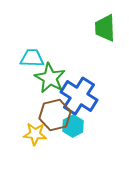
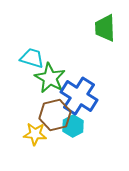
cyan trapezoid: rotated 15 degrees clockwise
